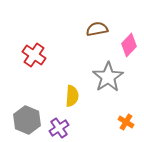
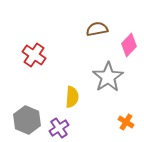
yellow semicircle: moved 1 px down
